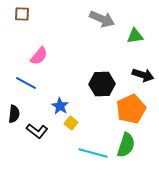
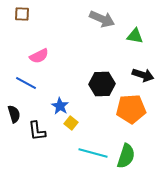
green triangle: rotated 18 degrees clockwise
pink semicircle: rotated 24 degrees clockwise
orange pentagon: rotated 20 degrees clockwise
black semicircle: rotated 24 degrees counterclockwise
black L-shape: rotated 45 degrees clockwise
green semicircle: moved 11 px down
